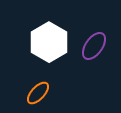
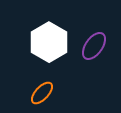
orange ellipse: moved 4 px right
